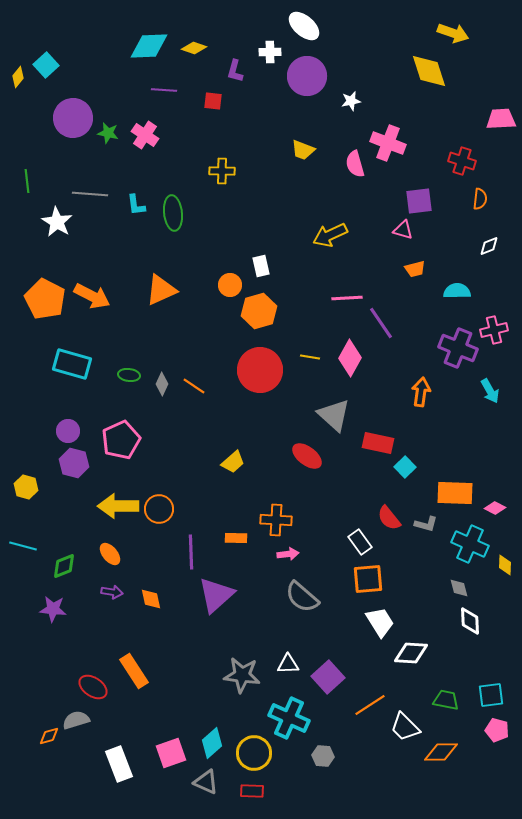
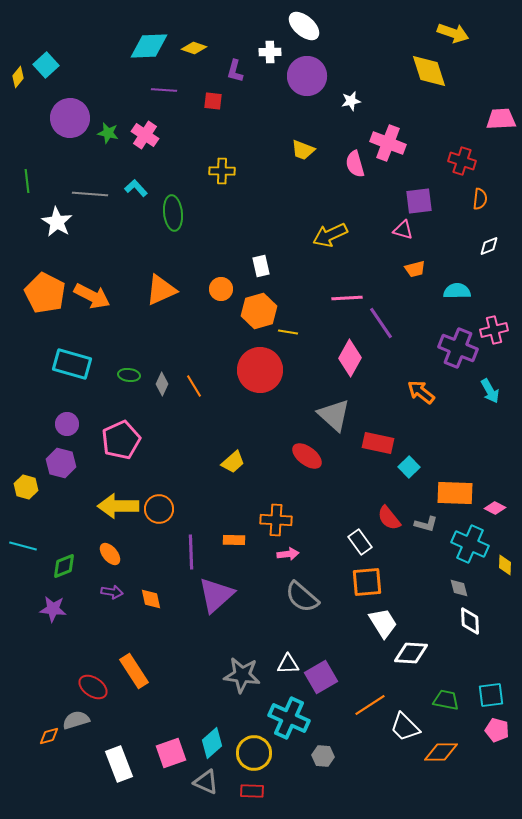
purple circle at (73, 118): moved 3 px left
cyan L-shape at (136, 205): moved 17 px up; rotated 145 degrees clockwise
orange circle at (230, 285): moved 9 px left, 4 px down
orange pentagon at (45, 299): moved 6 px up
yellow line at (310, 357): moved 22 px left, 25 px up
orange line at (194, 386): rotated 25 degrees clockwise
orange arrow at (421, 392): rotated 60 degrees counterclockwise
purple circle at (68, 431): moved 1 px left, 7 px up
purple hexagon at (74, 463): moved 13 px left
cyan square at (405, 467): moved 4 px right
orange rectangle at (236, 538): moved 2 px left, 2 px down
orange square at (368, 579): moved 1 px left, 3 px down
white trapezoid at (380, 622): moved 3 px right, 1 px down
purple square at (328, 677): moved 7 px left; rotated 12 degrees clockwise
